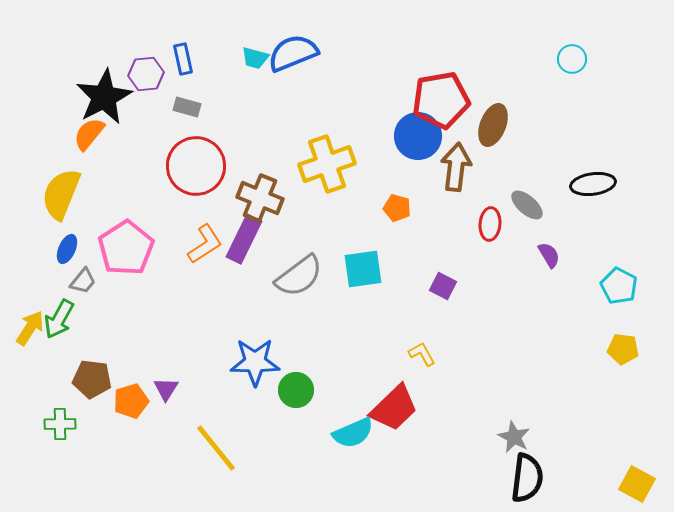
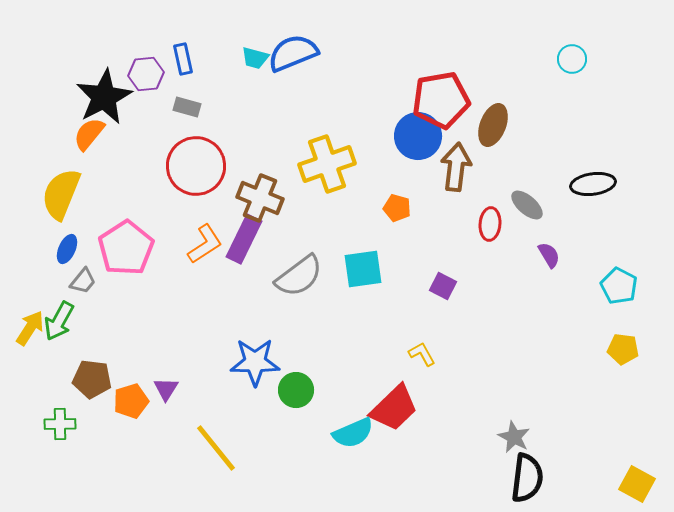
green arrow at (59, 319): moved 2 px down
